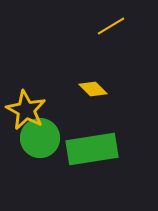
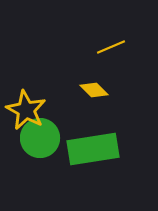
yellow line: moved 21 px down; rotated 8 degrees clockwise
yellow diamond: moved 1 px right, 1 px down
green rectangle: moved 1 px right
